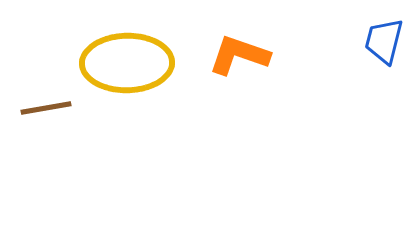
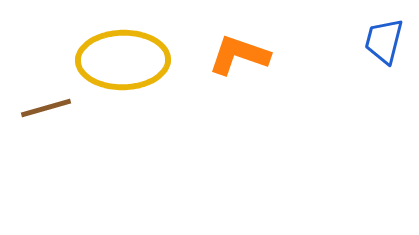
yellow ellipse: moved 4 px left, 3 px up
brown line: rotated 6 degrees counterclockwise
